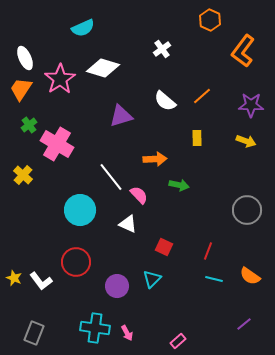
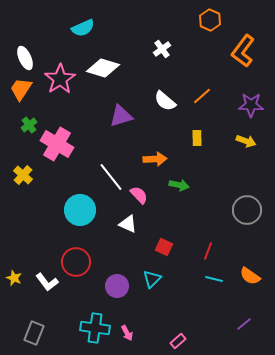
white L-shape: moved 6 px right, 1 px down
